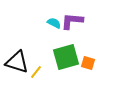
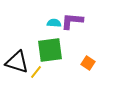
cyan semicircle: rotated 24 degrees counterclockwise
green square: moved 16 px left, 7 px up; rotated 8 degrees clockwise
orange square: rotated 16 degrees clockwise
